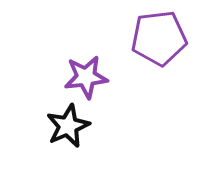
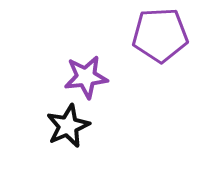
purple pentagon: moved 1 px right, 3 px up; rotated 4 degrees clockwise
